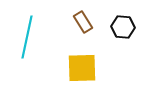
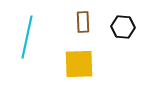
brown rectangle: rotated 30 degrees clockwise
yellow square: moved 3 px left, 4 px up
